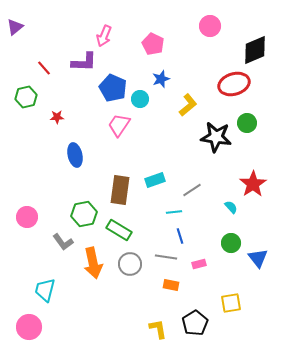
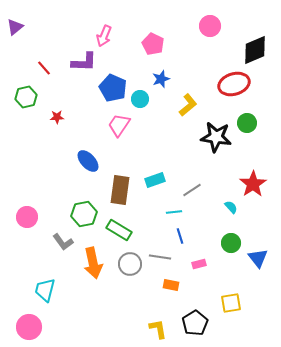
blue ellipse at (75, 155): moved 13 px right, 6 px down; rotated 30 degrees counterclockwise
gray line at (166, 257): moved 6 px left
